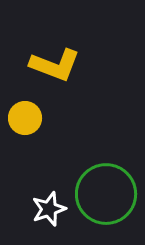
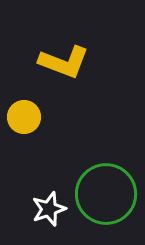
yellow L-shape: moved 9 px right, 3 px up
yellow circle: moved 1 px left, 1 px up
